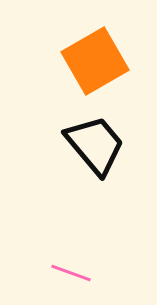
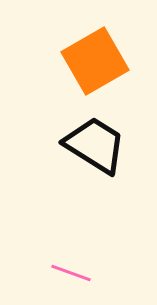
black trapezoid: rotated 18 degrees counterclockwise
